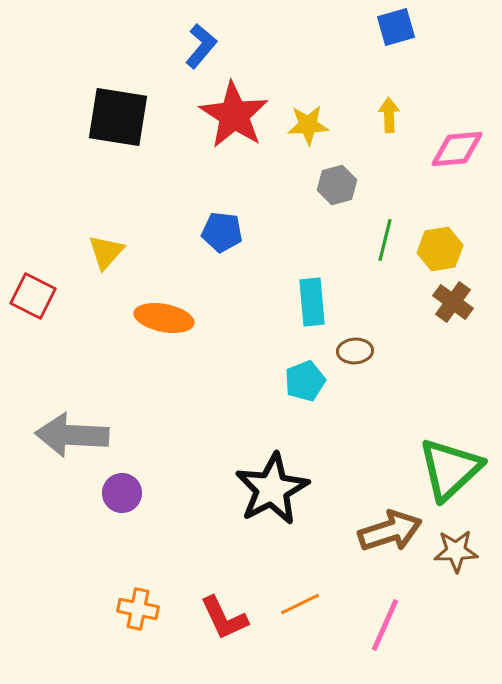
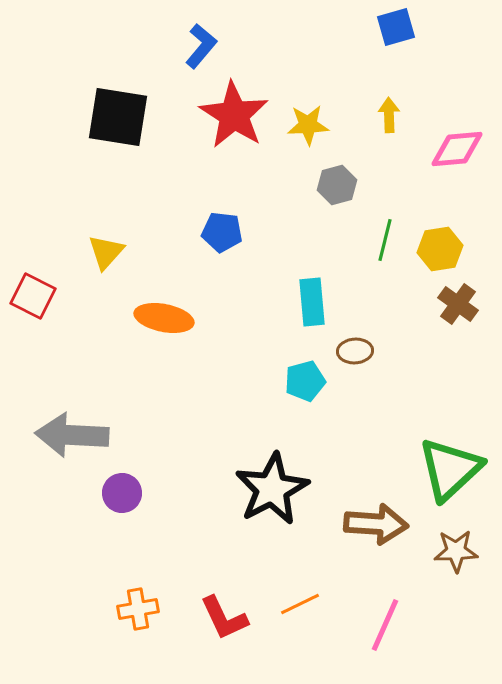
brown cross: moved 5 px right, 2 px down
cyan pentagon: rotated 6 degrees clockwise
brown arrow: moved 14 px left, 7 px up; rotated 22 degrees clockwise
orange cross: rotated 21 degrees counterclockwise
